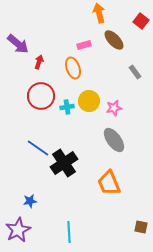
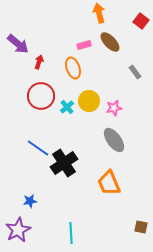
brown ellipse: moved 4 px left, 2 px down
cyan cross: rotated 32 degrees counterclockwise
cyan line: moved 2 px right, 1 px down
